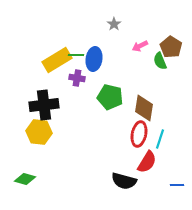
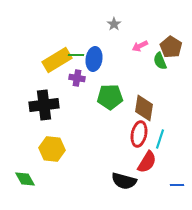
green pentagon: rotated 15 degrees counterclockwise
yellow hexagon: moved 13 px right, 17 px down
green diamond: rotated 45 degrees clockwise
